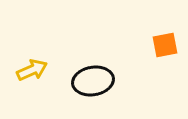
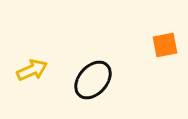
black ellipse: moved 1 px up; rotated 39 degrees counterclockwise
